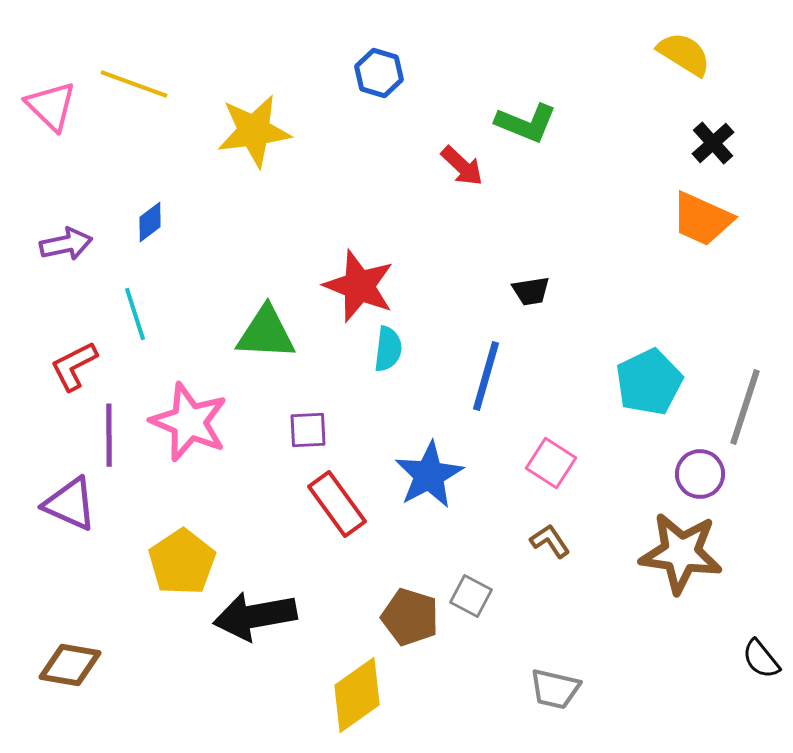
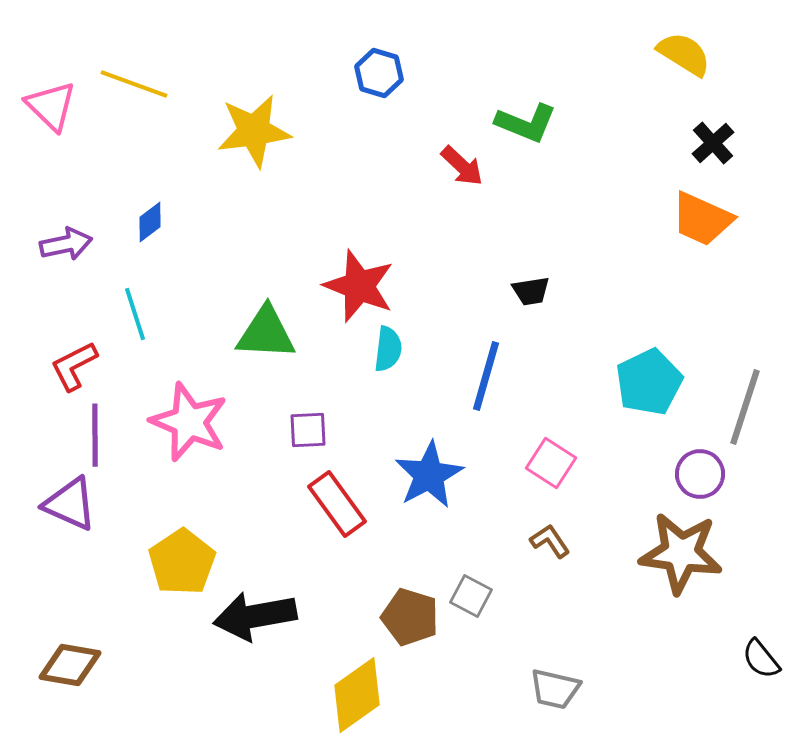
purple line: moved 14 px left
